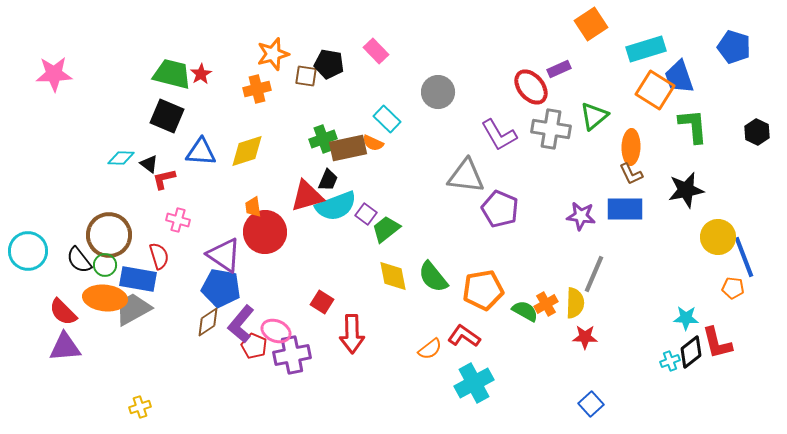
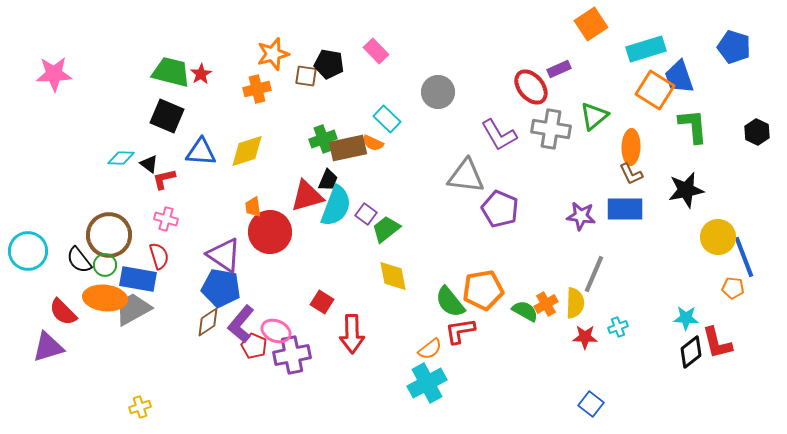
green trapezoid at (172, 74): moved 1 px left, 2 px up
cyan semicircle at (336, 206): rotated 48 degrees counterclockwise
pink cross at (178, 220): moved 12 px left, 1 px up
red circle at (265, 232): moved 5 px right
green semicircle at (433, 277): moved 17 px right, 25 px down
red L-shape at (464, 336): moved 4 px left, 5 px up; rotated 44 degrees counterclockwise
purple triangle at (65, 347): moved 17 px left; rotated 12 degrees counterclockwise
cyan cross at (670, 361): moved 52 px left, 34 px up
cyan cross at (474, 383): moved 47 px left
blue square at (591, 404): rotated 10 degrees counterclockwise
